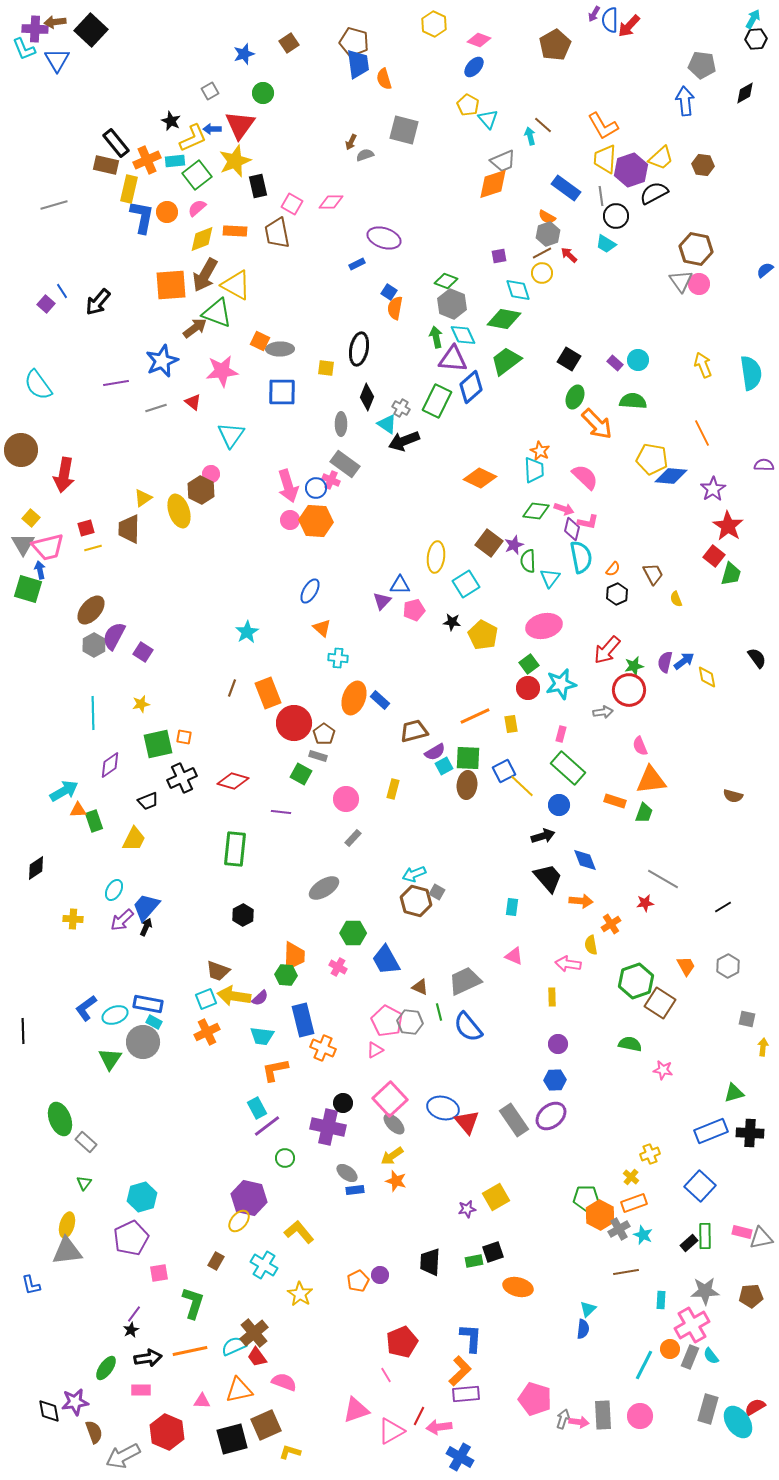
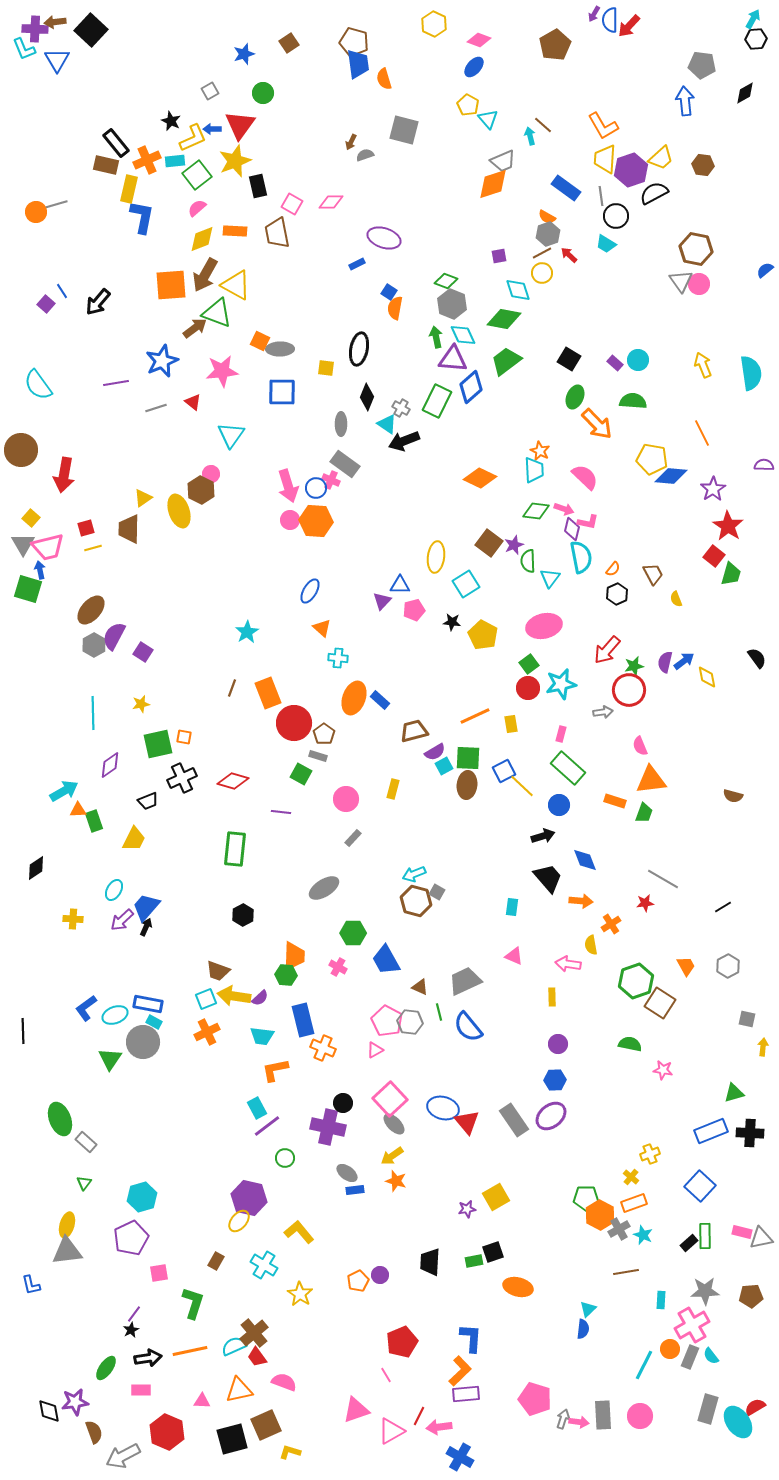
orange circle at (167, 212): moved 131 px left
